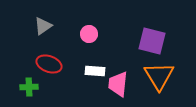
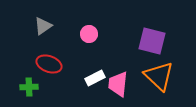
white rectangle: moved 7 px down; rotated 30 degrees counterclockwise
orange triangle: rotated 16 degrees counterclockwise
